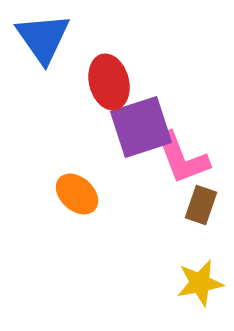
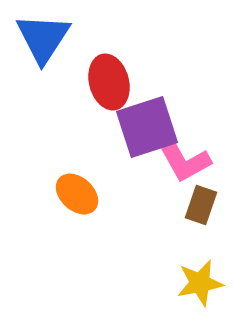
blue triangle: rotated 8 degrees clockwise
purple square: moved 6 px right
pink L-shape: rotated 8 degrees counterclockwise
